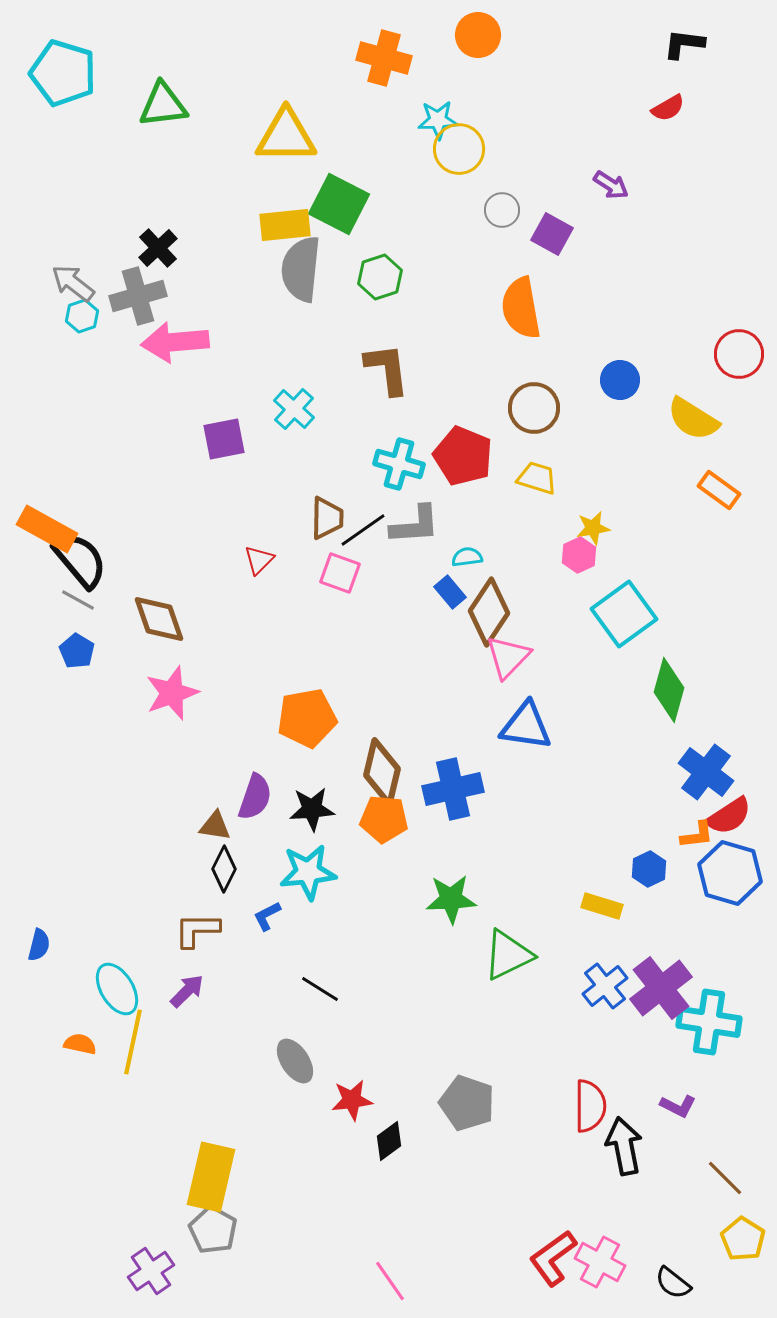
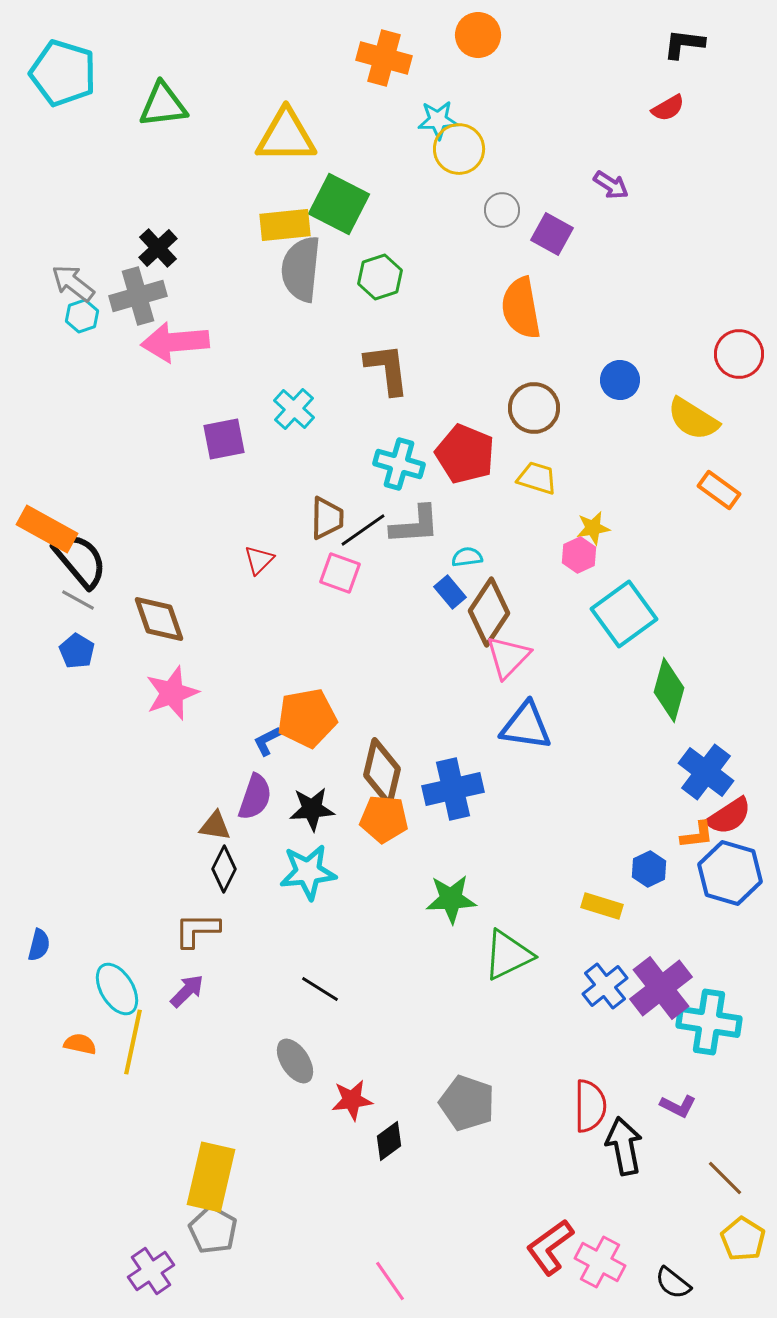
red pentagon at (463, 456): moved 2 px right, 2 px up
blue L-shape at (267, 916): moved 175 px up
red L-shape at (553, 1258): moved 3 px left, 11 px up
